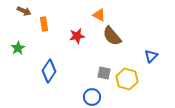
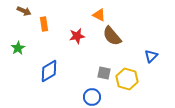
blue diamond: rotated 25 degrees clockwise
